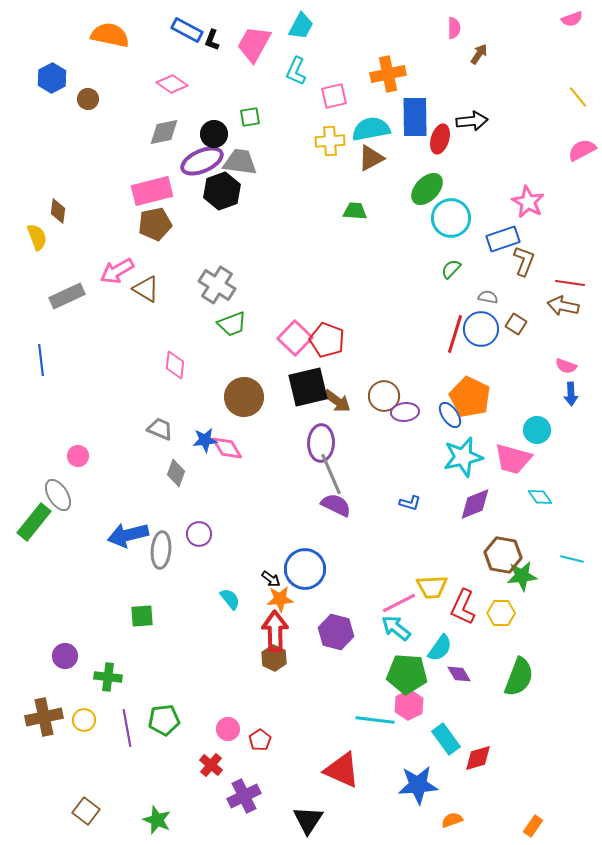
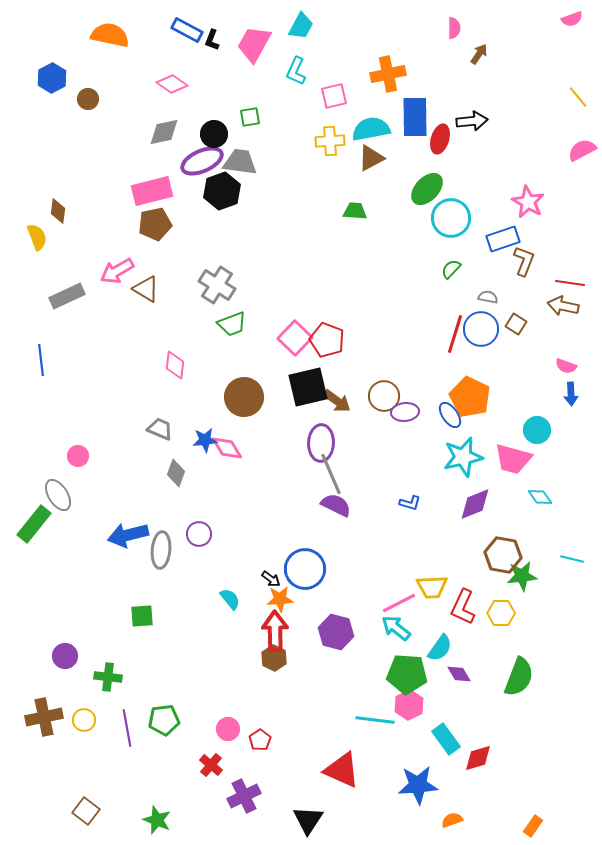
green rectangle at (34, 522): moved 2 px down
